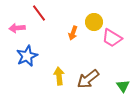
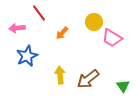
orange arrow: moved 11 px left; rotated 24 degrees clockwise
yellow arrow: moved 1 px right, 1 px up
